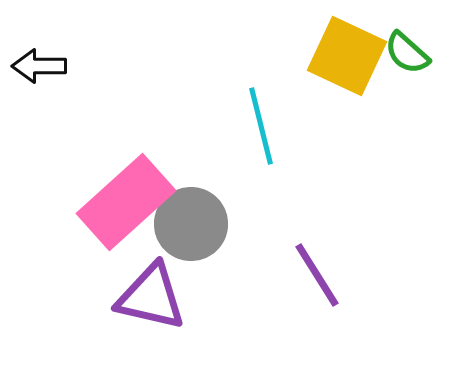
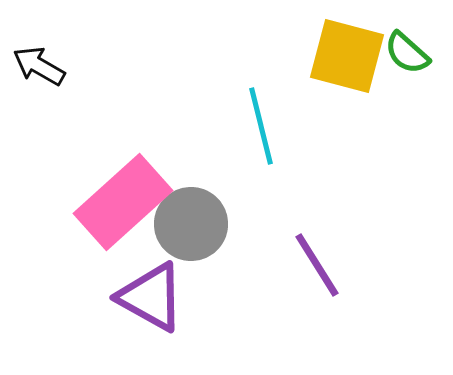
yellow square: rotated 10 degrees counterclockwise
black arrow: rotated 30 degrees clockwise
pink rectangle: moved 3 px left
purple line: moved 10 px up
purple triangle: rotated 16 degrees clockwise
